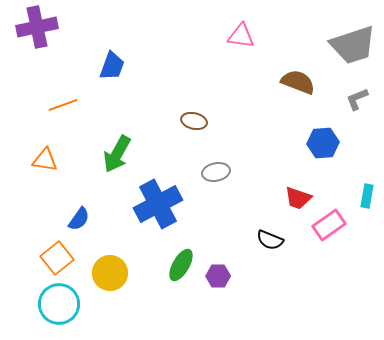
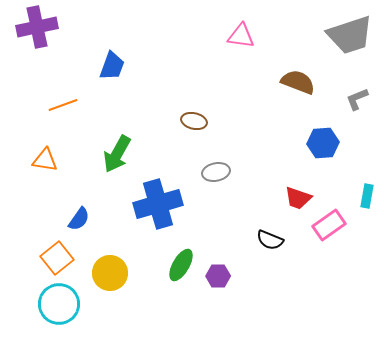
gray trapezoid: moved 3 px left, 10 px up
blue cross: rotated 12 degrees clockwise
